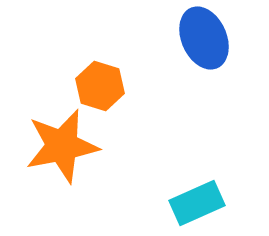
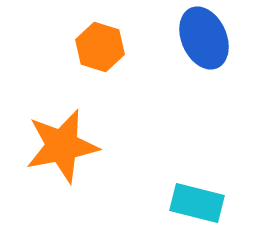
orange hexagon: moved 39 px up
cyan rectangle: rotated 38 degrees clockwise
